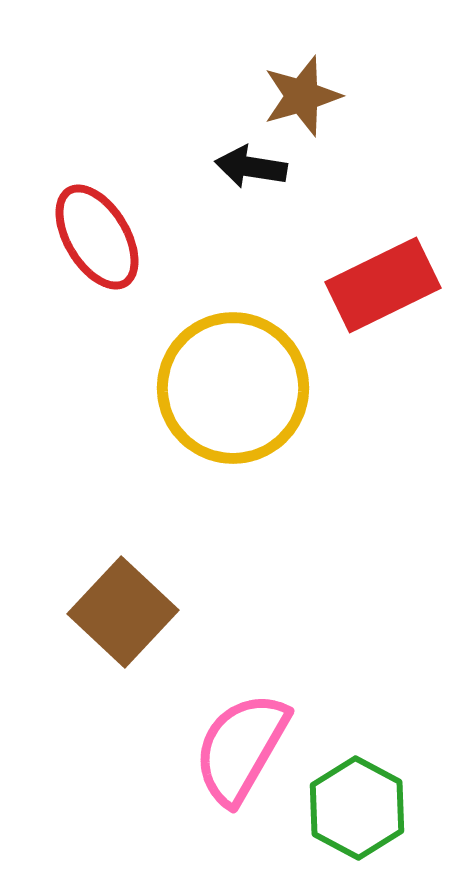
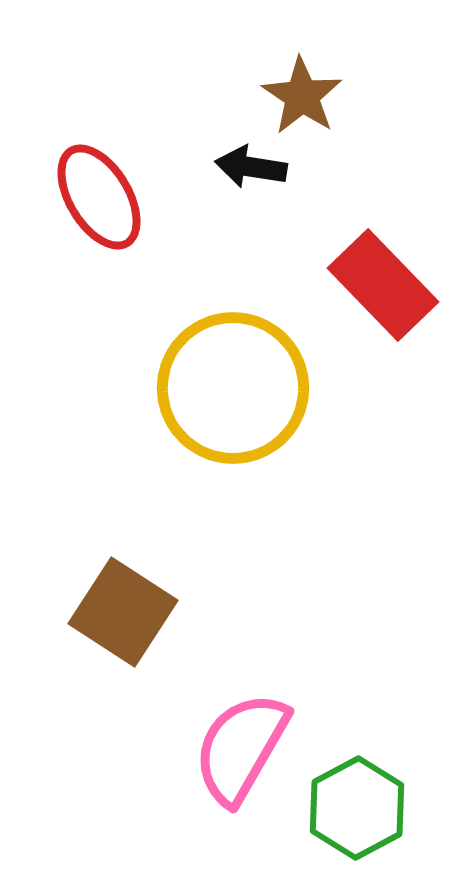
brown star: rotated 22 degrees counterclockwise
red ellipse: moved 2 px right, 40 px up
red rectangle: rotated 72 degrees clockwise
brown square: rotated 10 degrees counterclockwise
green hexagon: rotated 4 degrees clockwise
